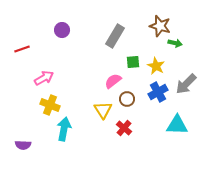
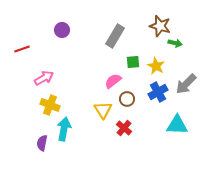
purple semicircle: moved 19 px right, 2 px up; rotated 98 degrees clockwise
